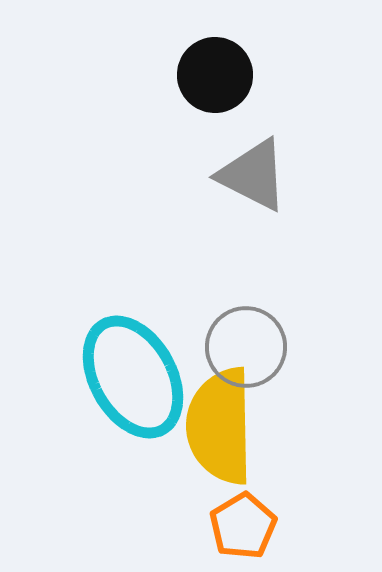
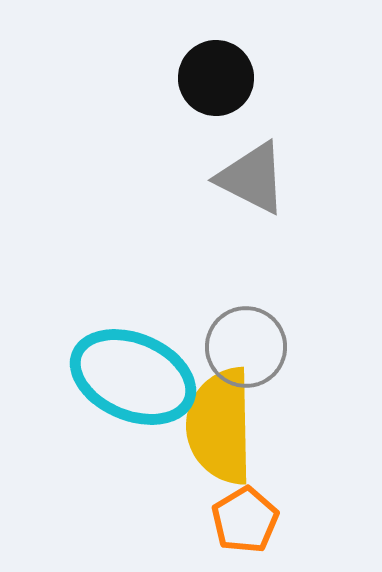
black circle: moved 1 px right, 3 px down
gray triangle: moved 1 px left, 3 px down
cyan ellipse: rotated 38 degrees counterclockwise
orange pentagon: moved 2 px right, 6 px up
